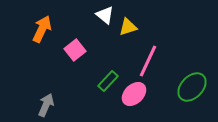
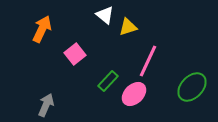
pink square: moved 4 px down
